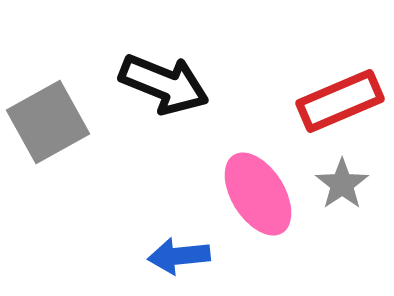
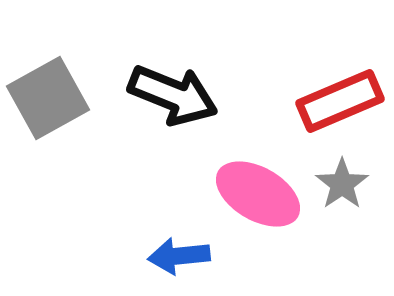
black arrow: moved 9 px right, 11 px down
gray square: moved 24 px up
pink ellipse: rotated 28 degrees counterclockwise
